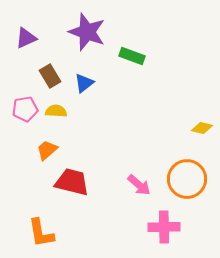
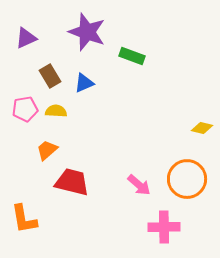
blue triangle: rotated 15 degrees clockwise
orange L-shape: moved 17 px left, 14 px up
